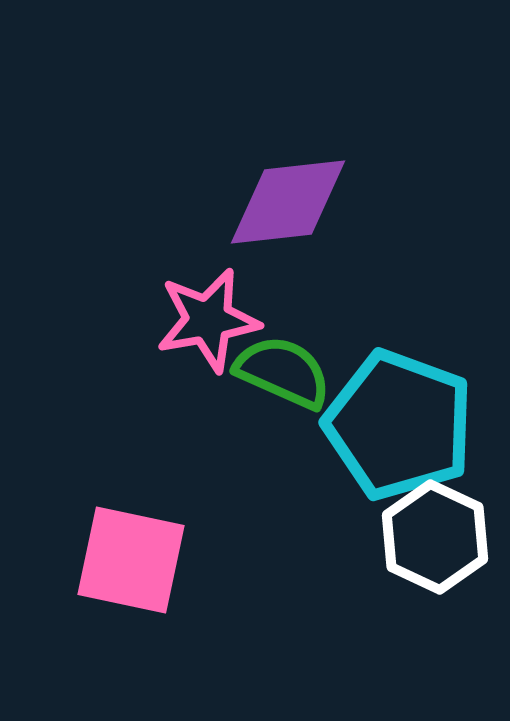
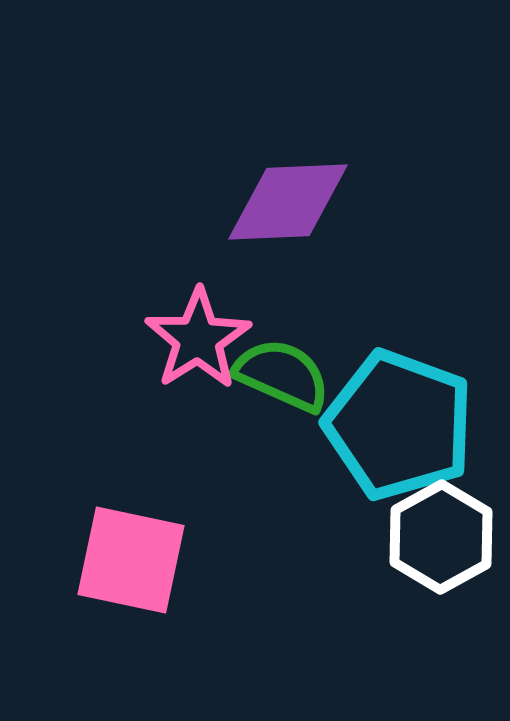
purple diamond: rotated 4 degrees clockwise
pink star: moved 10 px left, 19 px down; rotated 22 degrees counterclockwise
green semicircle: moved 1 px left, 3 px down
white hexagon: moved 6 px right; rotated 6 degrees clockwise
